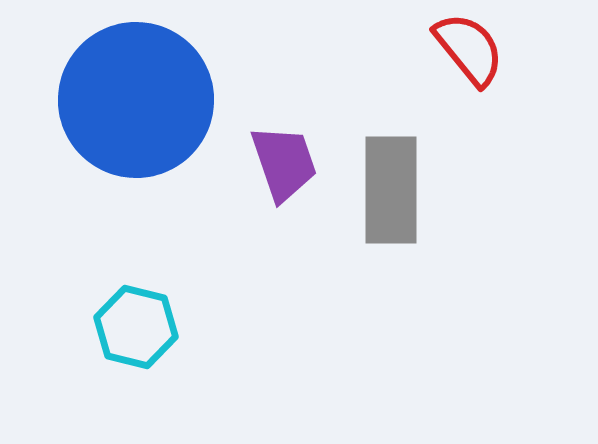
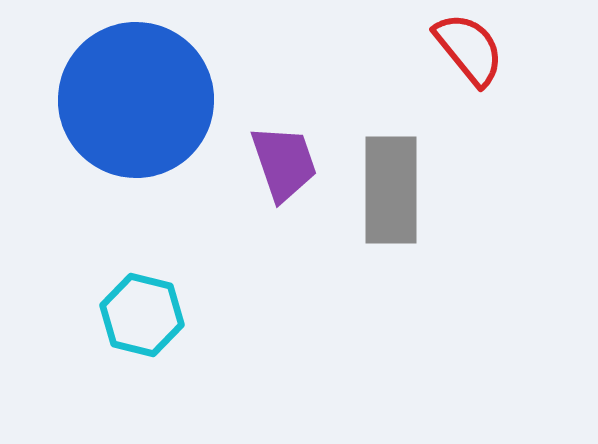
cyan hexagon: moved 6 px right, 12 px up
